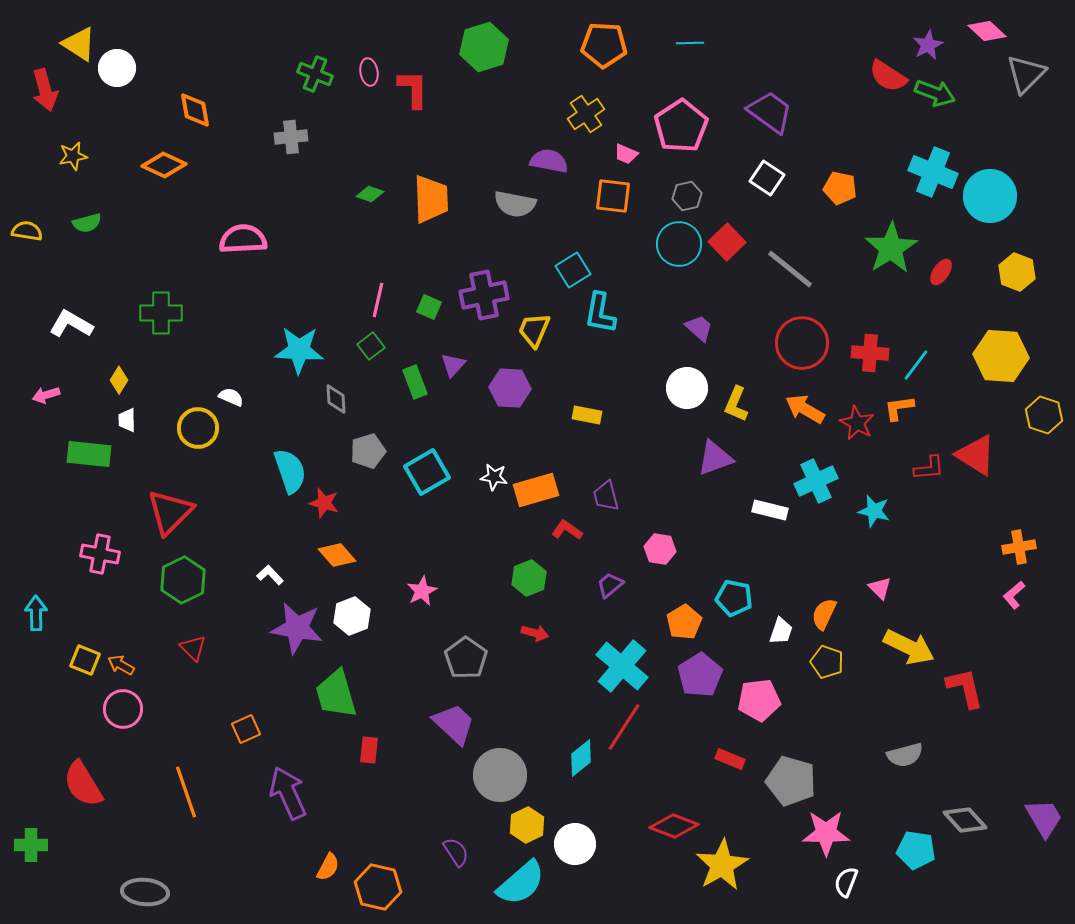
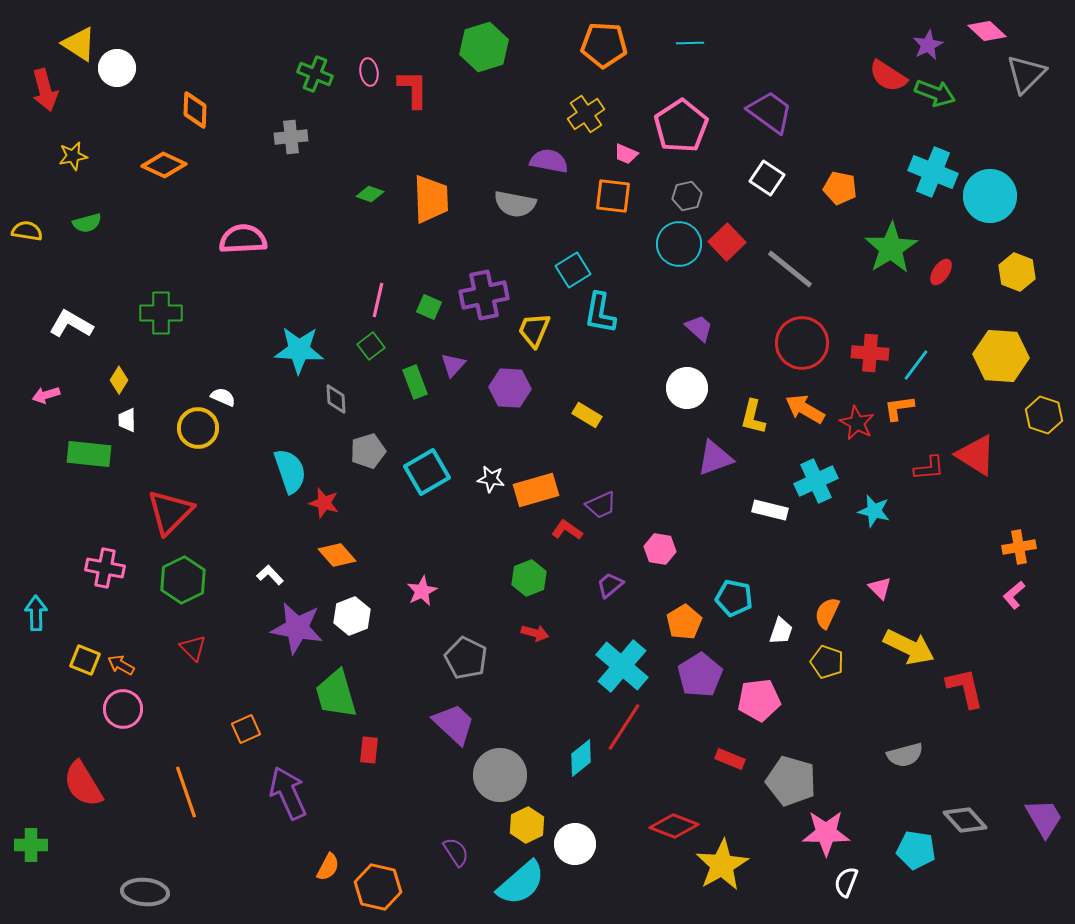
orange diamond at (195, 110): rotated 12 degrees clockwise
white semicircle at (231, 397): moved 8 px left
yellow L-shape at (736, 404): moved 17 px right, 13 px down; rotated 9 degrees counterclockwise
yellow rectangle at (587, 415): rotated 20 degrees clockwise
white star at (494, 477): moved 3 px left, 2 px down
purple trapezoid at (606, 496): moved 5 px left, 9 px down; rotated 100 degrees counterclockwise
pink cross at (100, 554): moved 5 px right, 14 px down
orange semicircle at (824, 614): moved 3 px right, 1 px up
gray pentagon at (466, 658): rotated 9 degrees counterclockwise
